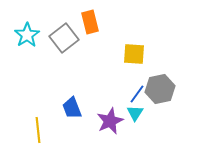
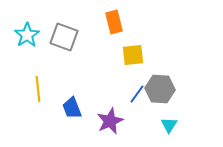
orange rectangle: moved 24 px right
gray square: moved 1 px up; rotated 32 degrees counterclockwise
yellow square: moved 1 px left, 1 px down; rotated 10 degrees counterclockwise
gray hexagon: rotated 16 degrees clockwise
cyan triangle: moved 34 px right, 12 px down
yellow line: moved 41 px up
